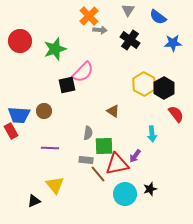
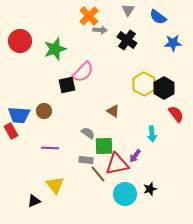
black cross: moved 3 px left
gray semicircle: rotated 64 degrees counterclockwise
